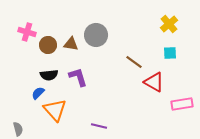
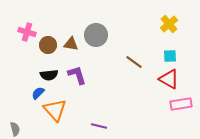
cyan square: moved 3 px down
purple L-shape: moved 1 px left, 2 px up
red triangle: moved 15 px right, 3 px up
pink rectangle: moved 1 px left
gray semicircle: moved 3 px left
